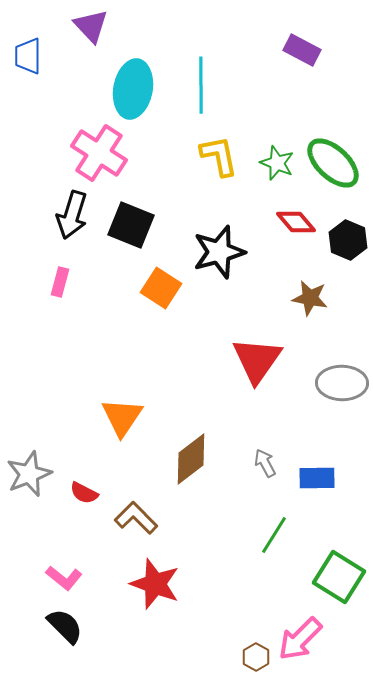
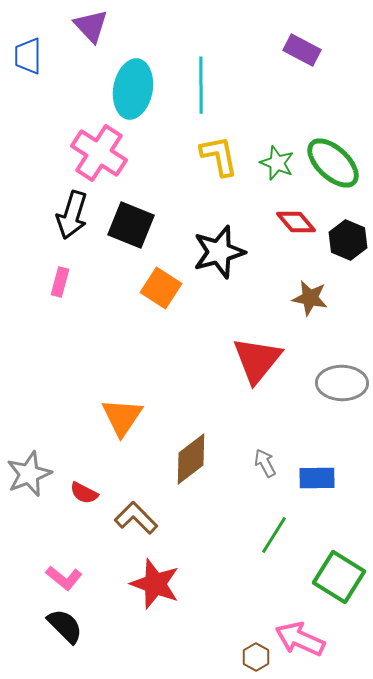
red triangle: rotated 4 degrees clockwise
pink arrow: rotated 69 degrees clockwise
